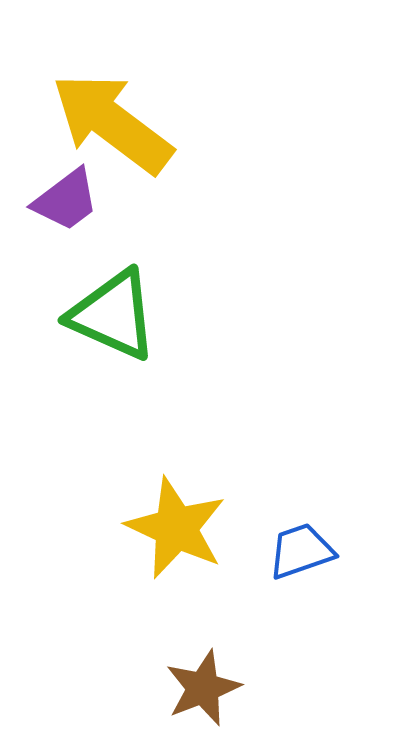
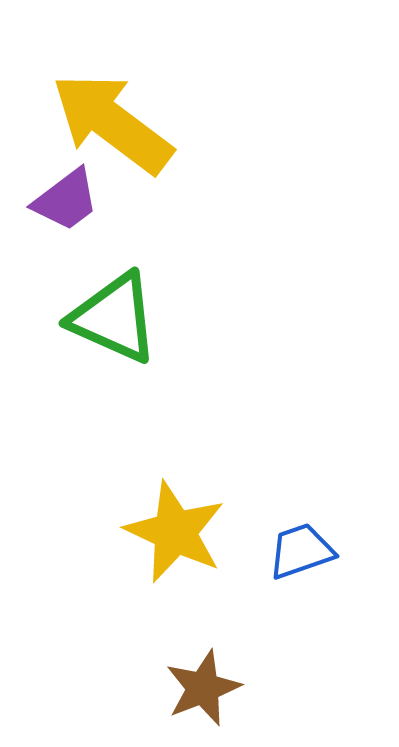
green triangle: moved 1 px right, 3 px down
yellow star: moved 1 px left, 4 px down
